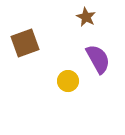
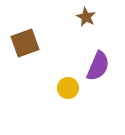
purple semicircle: moved 7 px down; rotated 52 degrees clockwise
yellow circle: moved 7 px down
